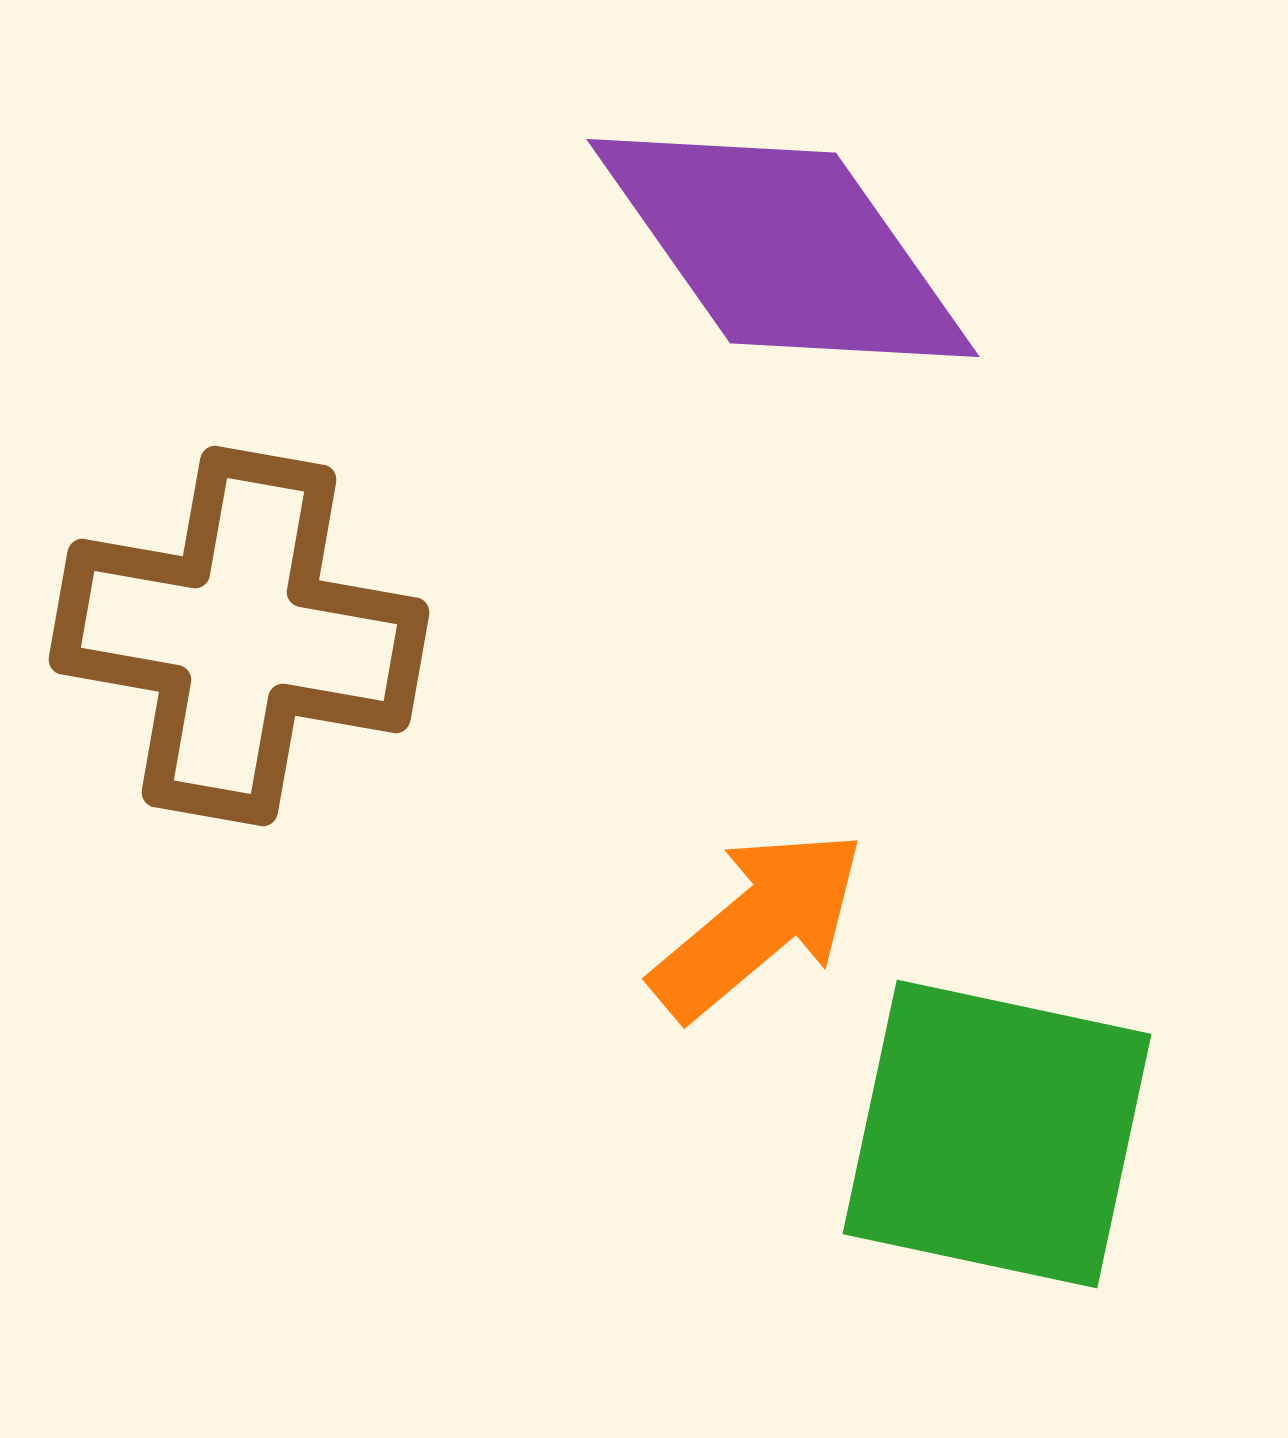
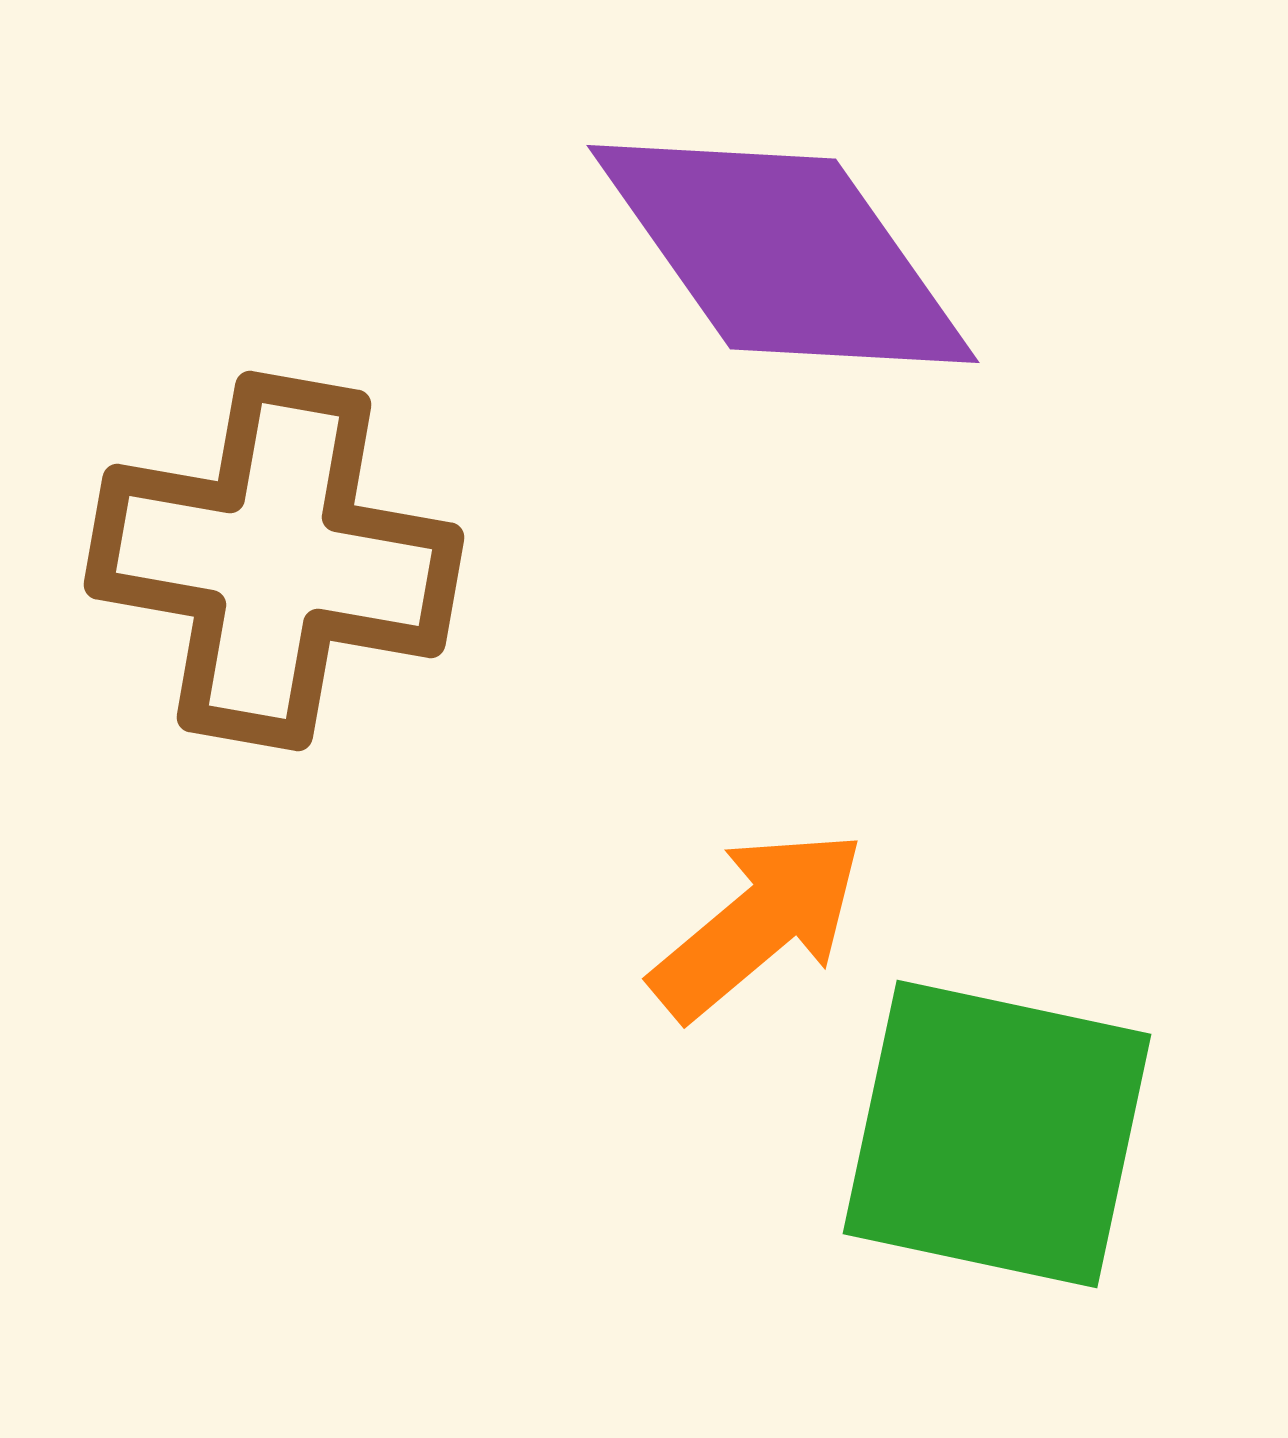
purple diamond: moved 6 px down
brown cross: moved 35 px right, 75 px up
